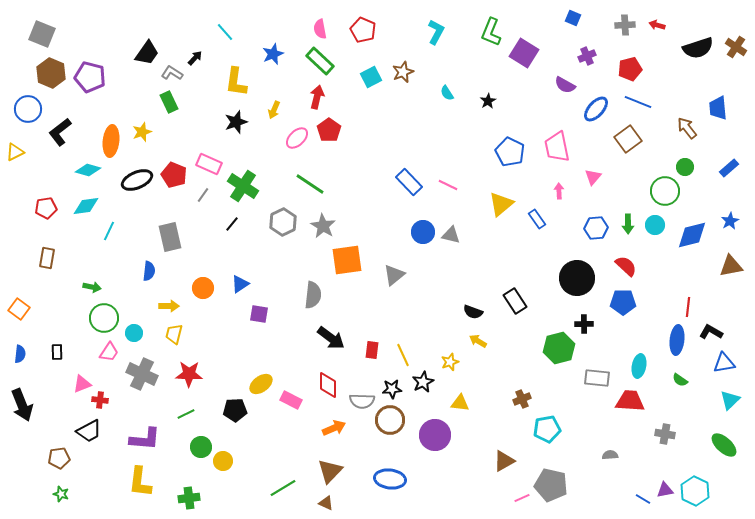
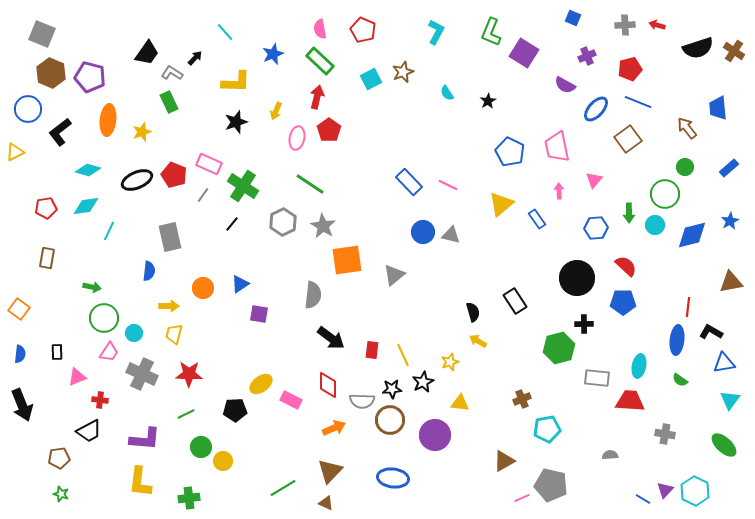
brown cross at (736, 47): moved 2 px left, 4 px down
cyan square at (371, 77): moved 2 px down
yellow L-shape at (236, 82): rotated 96 degrees counterclockwise
yellow arrow at (274, 110): moved 2 px right, 1 px down
pink ellipse at (297, 138): rotated 35 degrees counterclockwise
orange ellipse at (111, 141): moved 3 px left, 21 px up
pink triangle at (593, 177): moved 1 px right, 3 px down
green circle at (665, 191): moved 3 px down
green arrow at (628, 224): moved 1 px right, 11 px up
brown triangle at (731, 266): moved 16 px down
black semicircle at (473, 312): rotated 126 degrees counterclockwise
pink triangle at (82, 384): moved 5 px left, 7 px up
cyan triangle at (730, 400): rotated 10 degrees counterclockwise
blue ellipse at (390, 479): moved 3 px right, 1 px up
purple triangle at (665, 490): rotated 36 degrees counterclockwise
